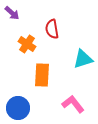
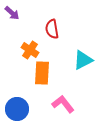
orange cross: moved 3 px right, 6 px down
cyan triangle: moved 1 px down; rotated 10 degrees counterclockwise
orange rectangle: moved 2 px up
pink L-shape: moved 10 px left
blue circle: moved 1 px left, 1 px down
